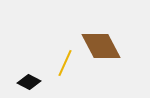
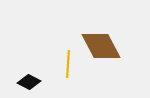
yellow line: moved 3 px right, 1 px down; rotated 20 degrees counterclockwise
